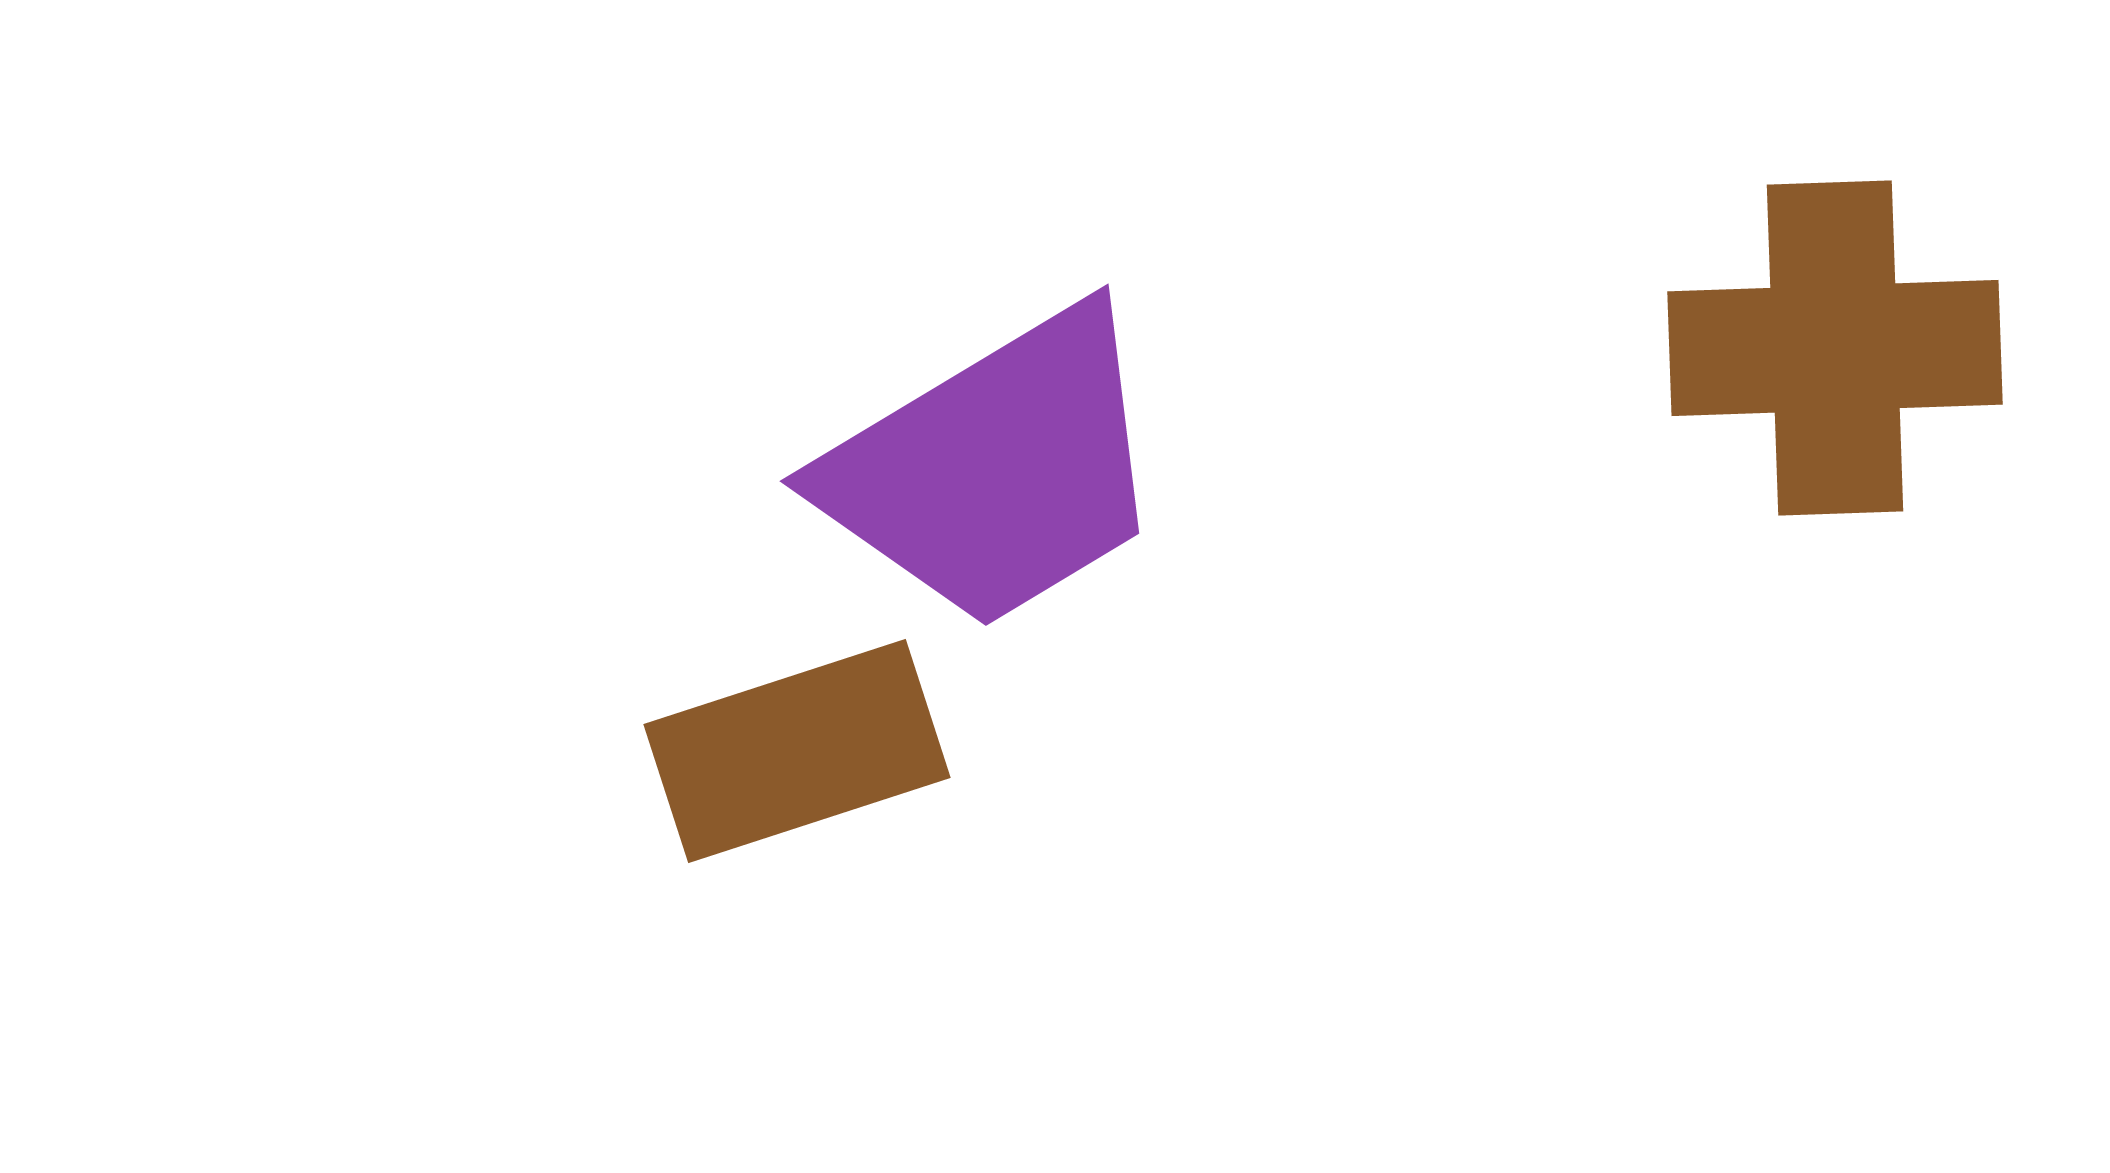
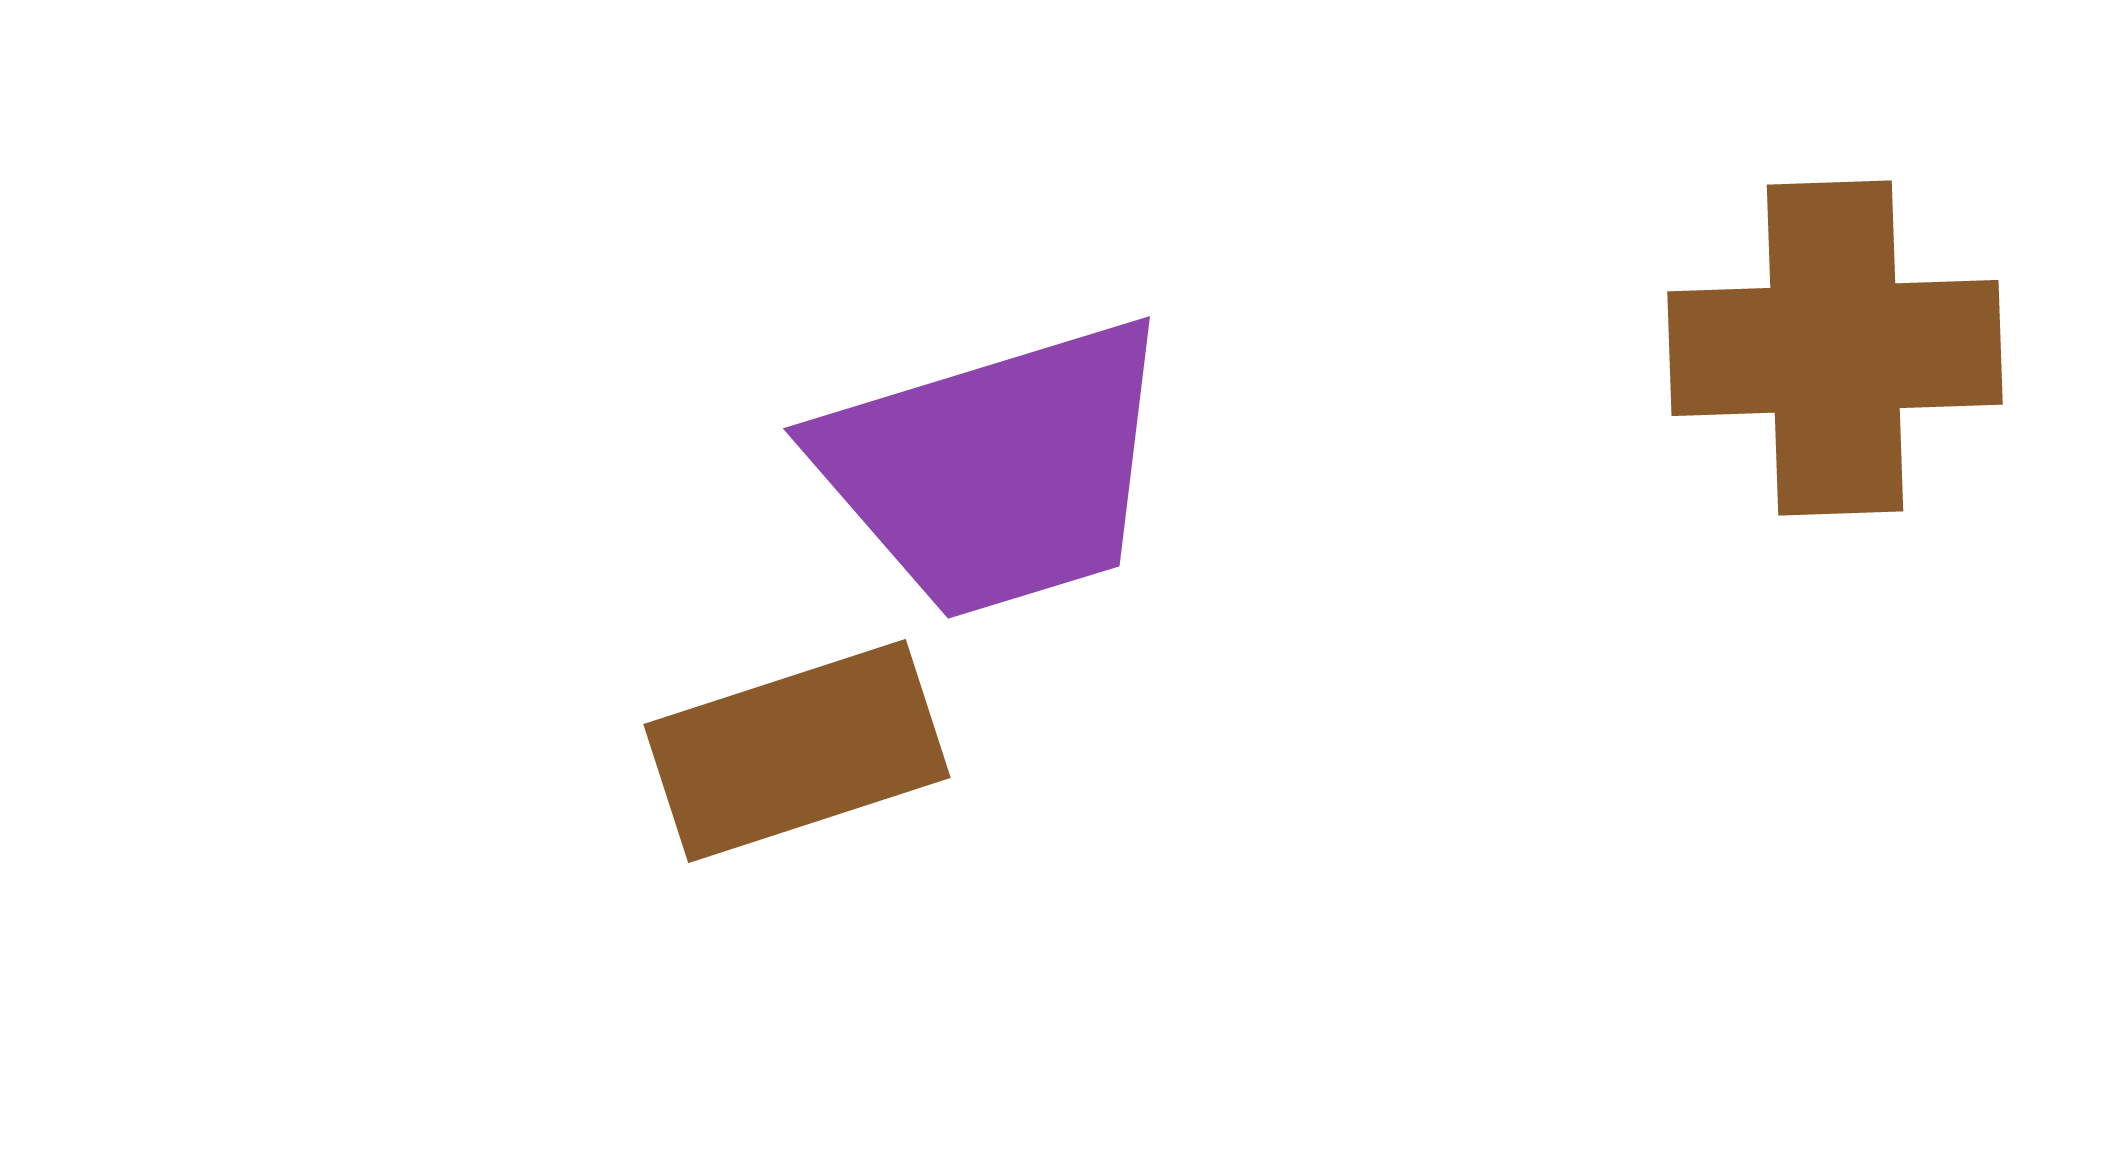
purple trapezoid: rotated 14 degrees clockwise
